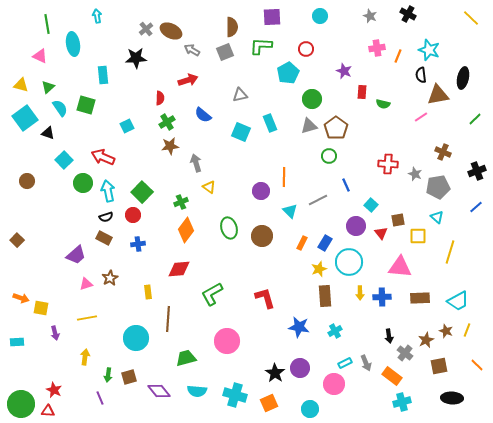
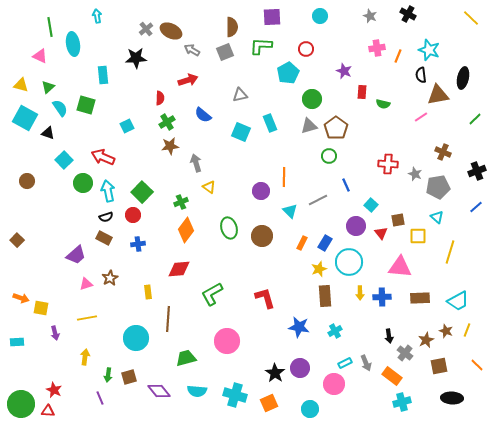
green line at (47, 24): moved 3 px right, 3 px down
cyan square at (25, 118): rotated 25 degrees counterclockwise
